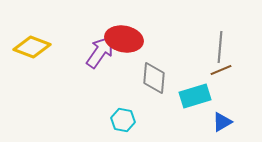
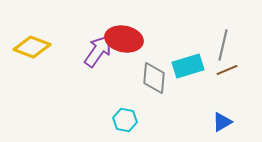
gray line: moved 3 px right, 2 px up; rotated 8 degrees clockwise
purple arrow: moved 2 px left, 1 px up
brown line: moved 6 px right
cyan rectangle: moved 7 px left, 30 px up
cyan hexagon: moved 2 px right
